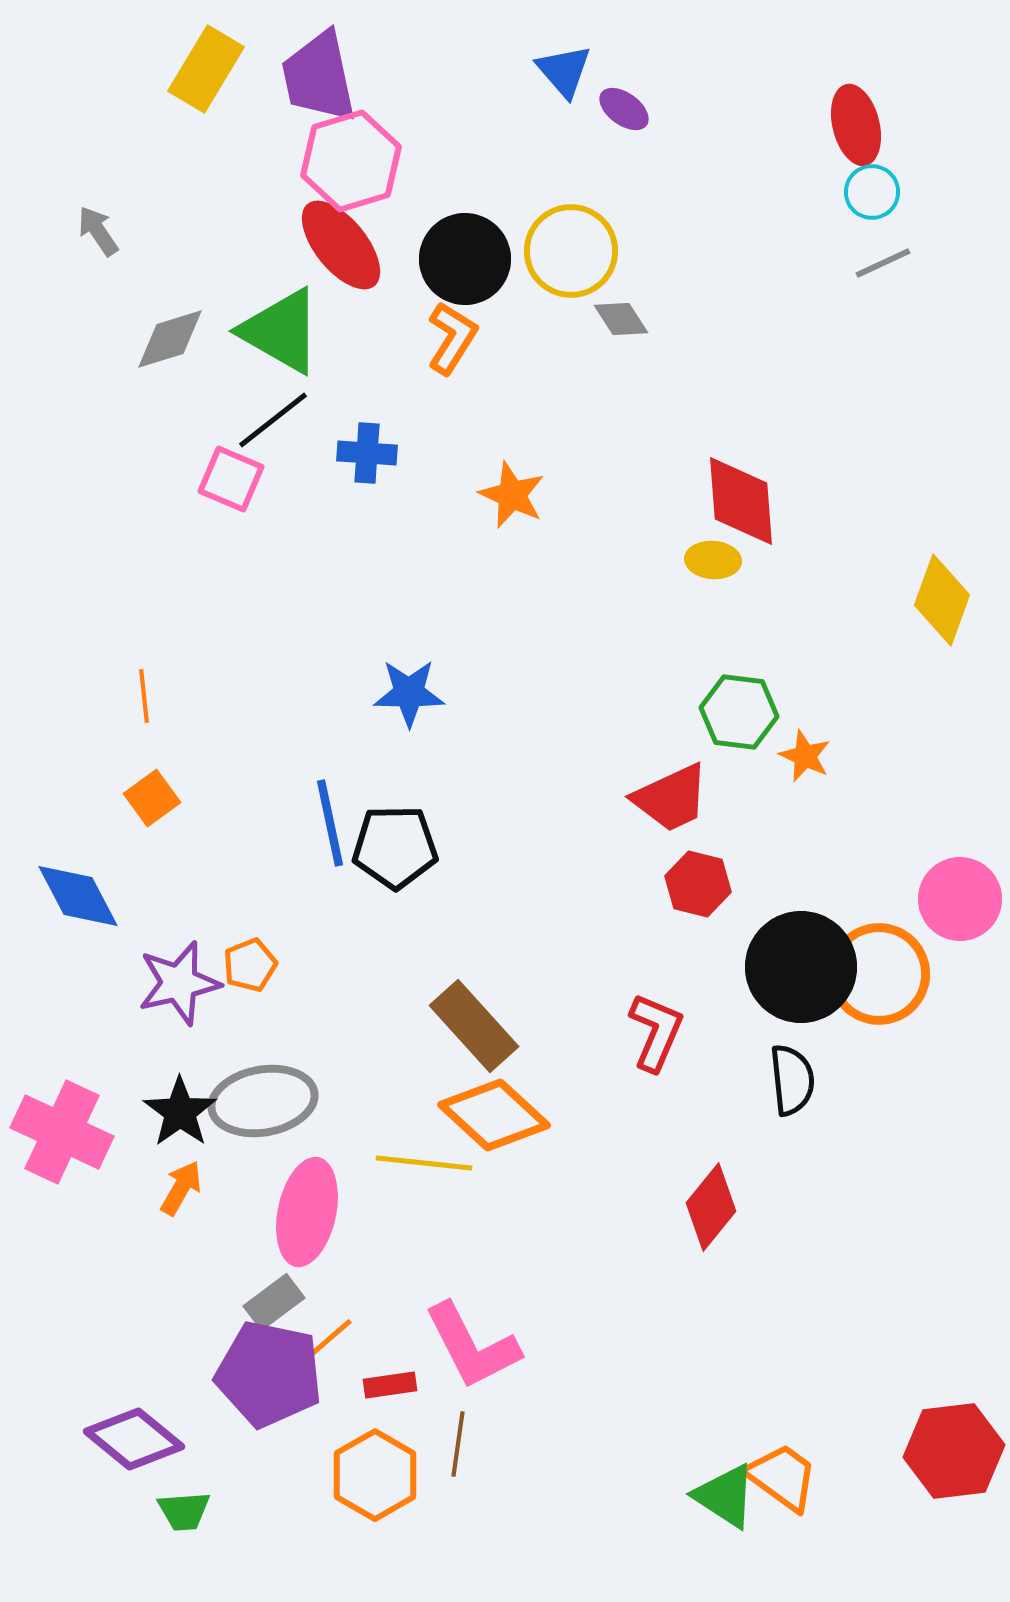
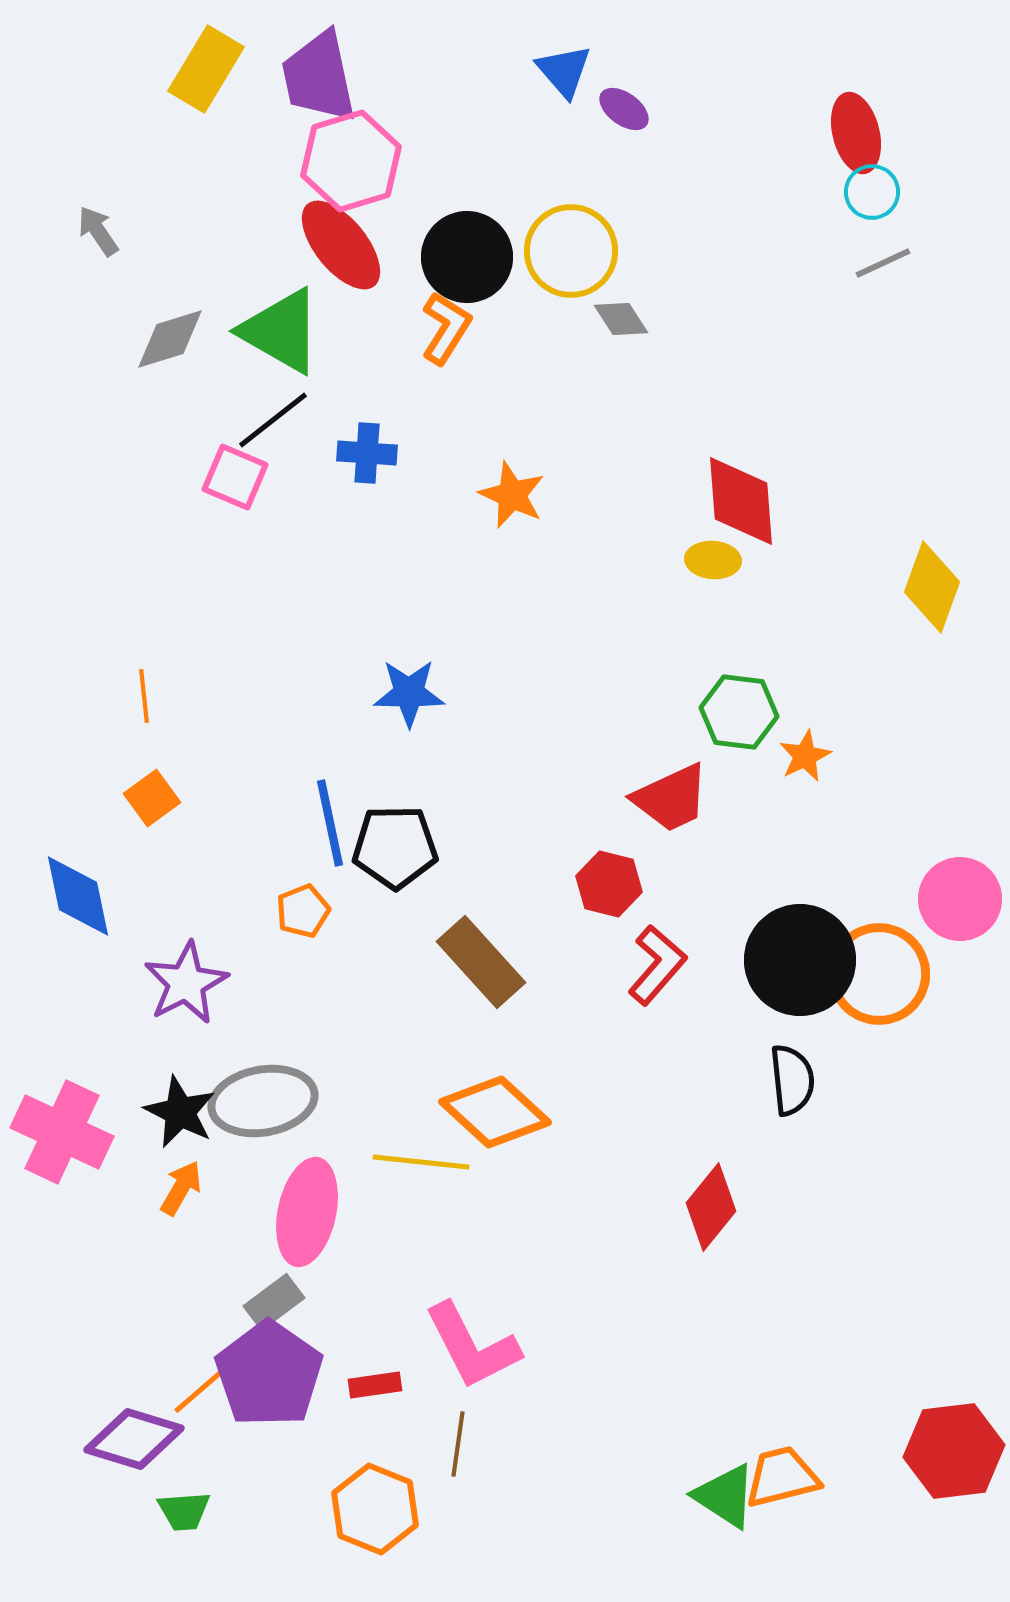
red ellipse at (856, 125): moved 8 px down
black circle at (465, 259): moved 2 px right, 2 px up
orange L-shape at (452, 338): moved 6 px left, 10 px up
pink square at (231, 479): moved 4 px right, 2 px up
yellow diamond at (942, 600): moved 10 px left, 13 px up
orange star at (805, 756): rotated 22 degrees clockwise
red hexagon at (698, 884): moved 89 px left
blue diamond at (78, 896): rotated 16 degrees clockwise
orange pentagon at (250, 965): moved 53 px right, 54 px up
black circle at (801, 967): moved 1 px left, 7 px up
purple star at (179, 983): moved 7 px right; rotated 14 degrees counterclockwise
brown rectangle at (474, 1026): moved 7 px right, 64 px up
red L-shape at (656, 1032): moved 1 px right, 67 px up; rotated 18 degrees clockwise
black star at (180, 1112): rotated 10 degrees counterclockwise
orange diamond at (494, 1115): moved 1 px right, 3 px up
yellow line at (424, 1163): moved 3 px left, 1 px up
orange line at (328, 1340): moved 130 px left, 52 px down
purple pentagon at (269, 1374): rotated 23 degrees clockwise
red rectangle at (390, 1385): moved 15 px left
purple diamond at (134, 1439): rotated 22 degrees counterclockwise
orange hexagon at (375, 1475): moved 34 px down; rotated 8 degrees counterclockwise
orange trapezoid at (782, 1477): rotated 50 degrees counterclockwise
